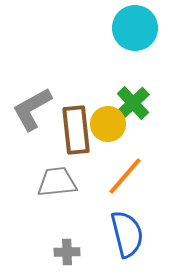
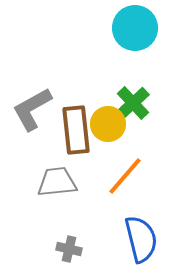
blue semicircle: moved 14 px right, 5 px down
gray cross: moved 2 px right, 3 px up; rotated 15 degrees clockwise
